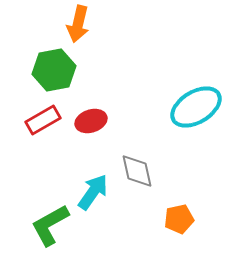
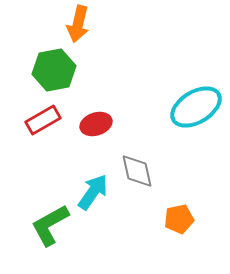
red ellipse: moved 5 px right, 3 px down
